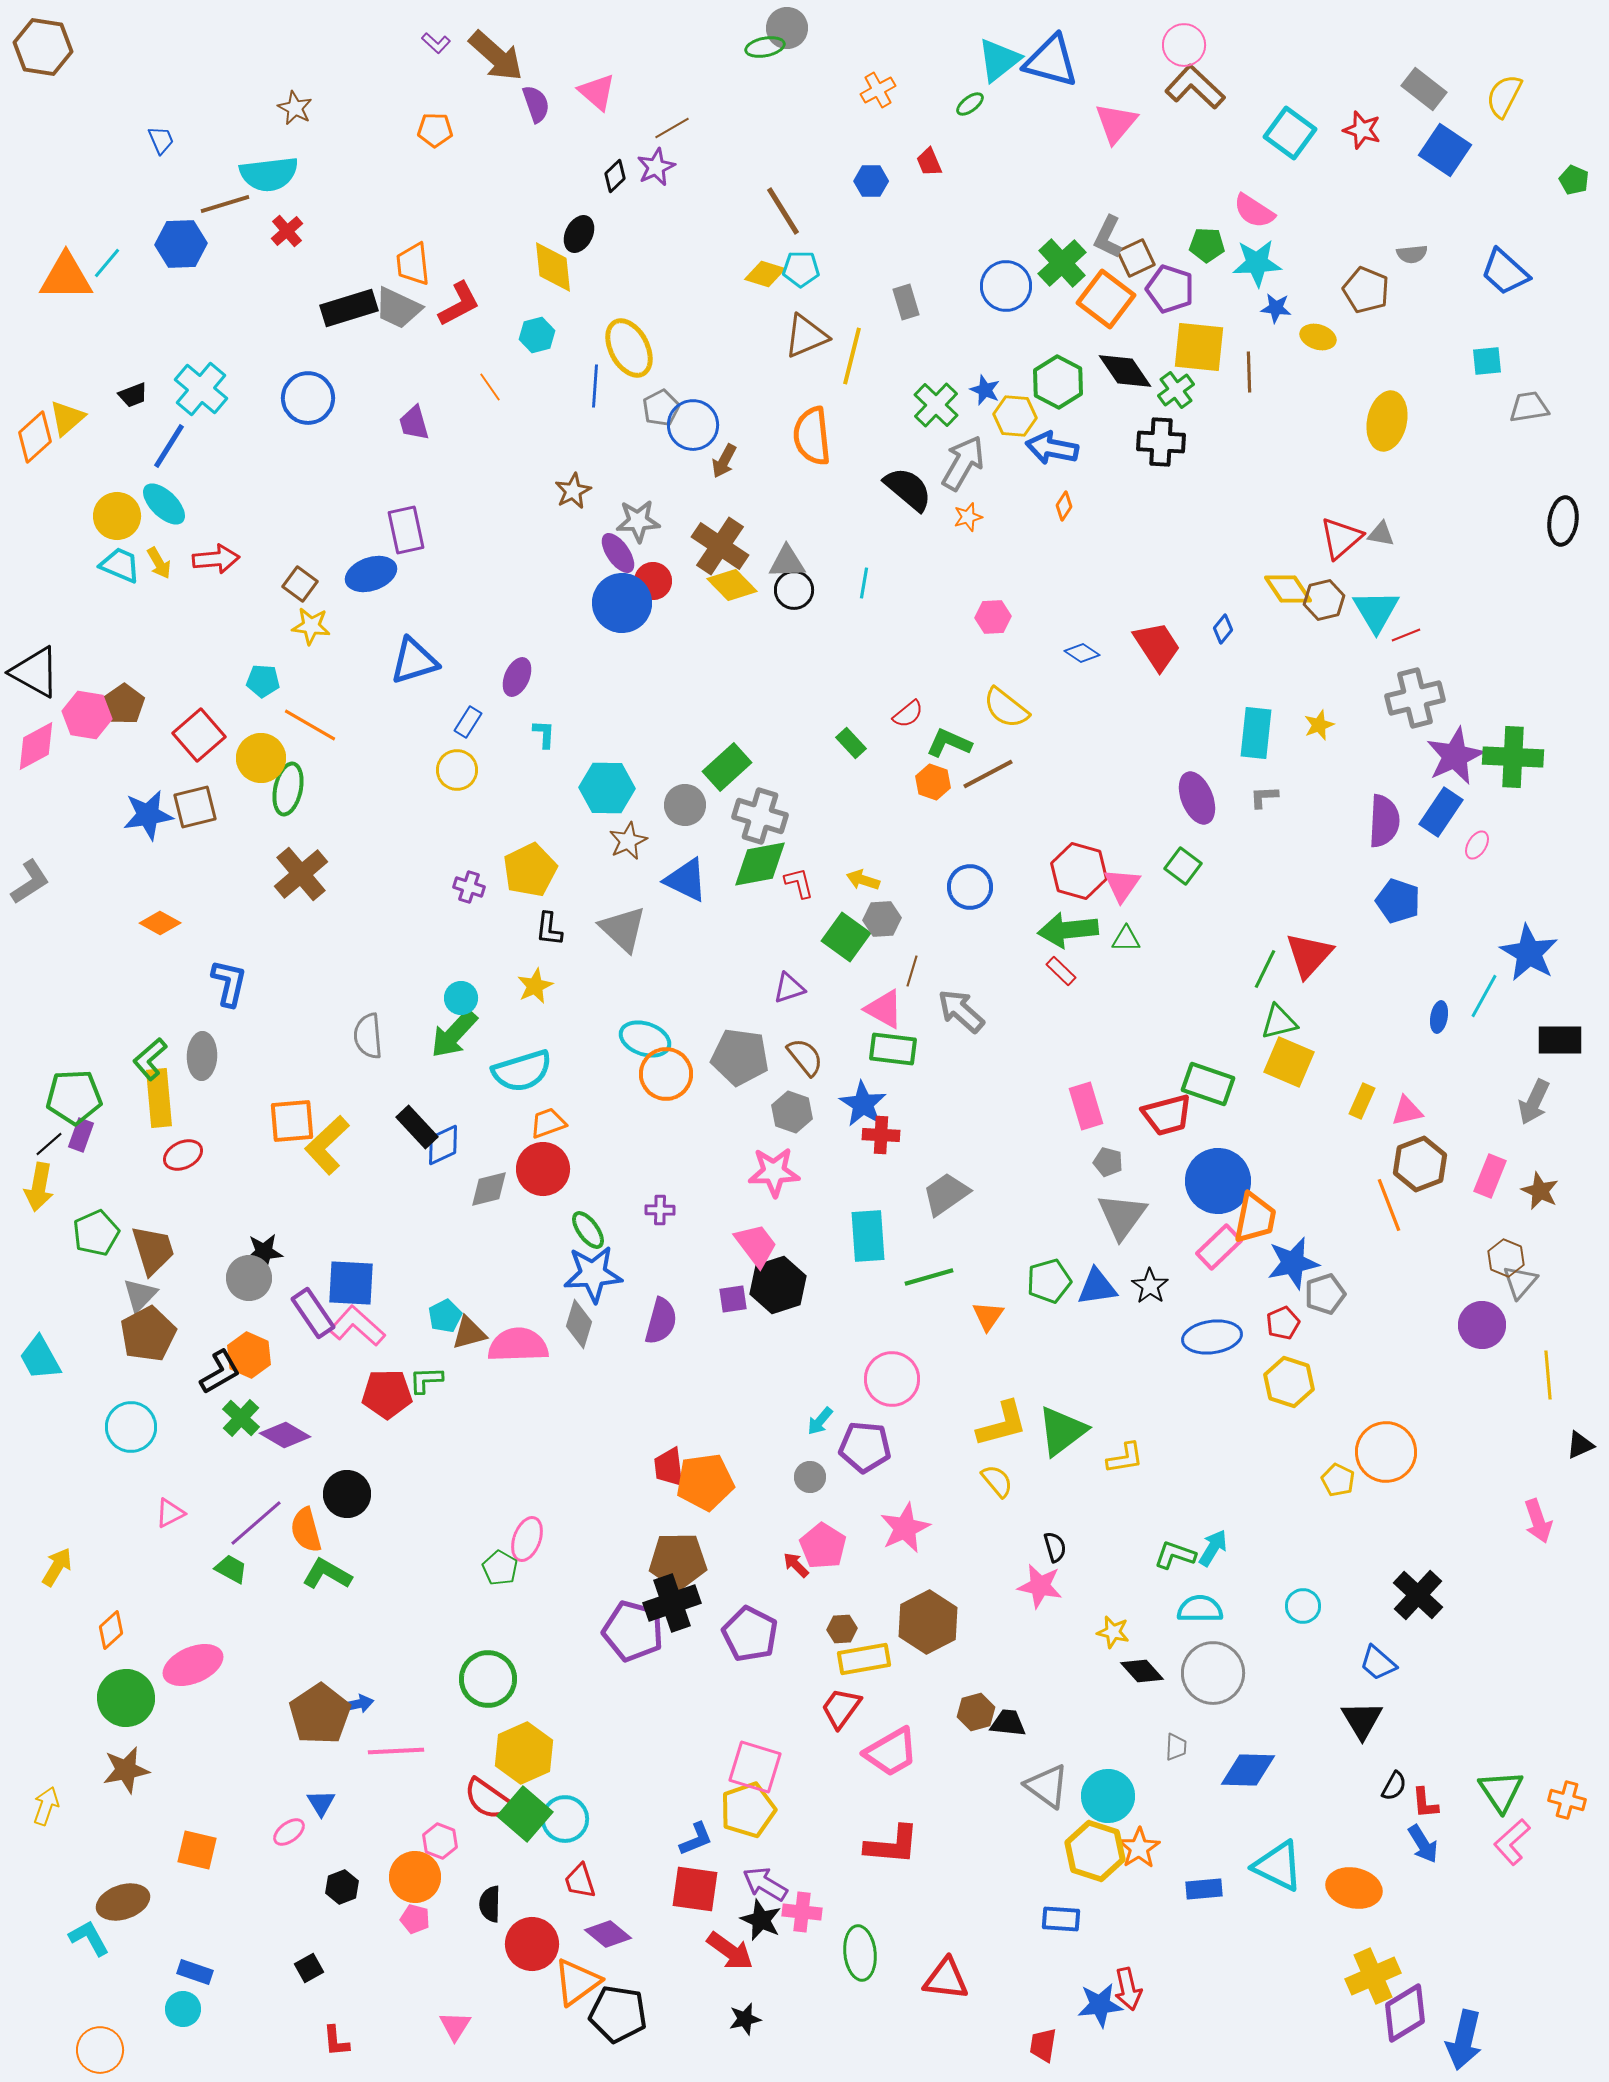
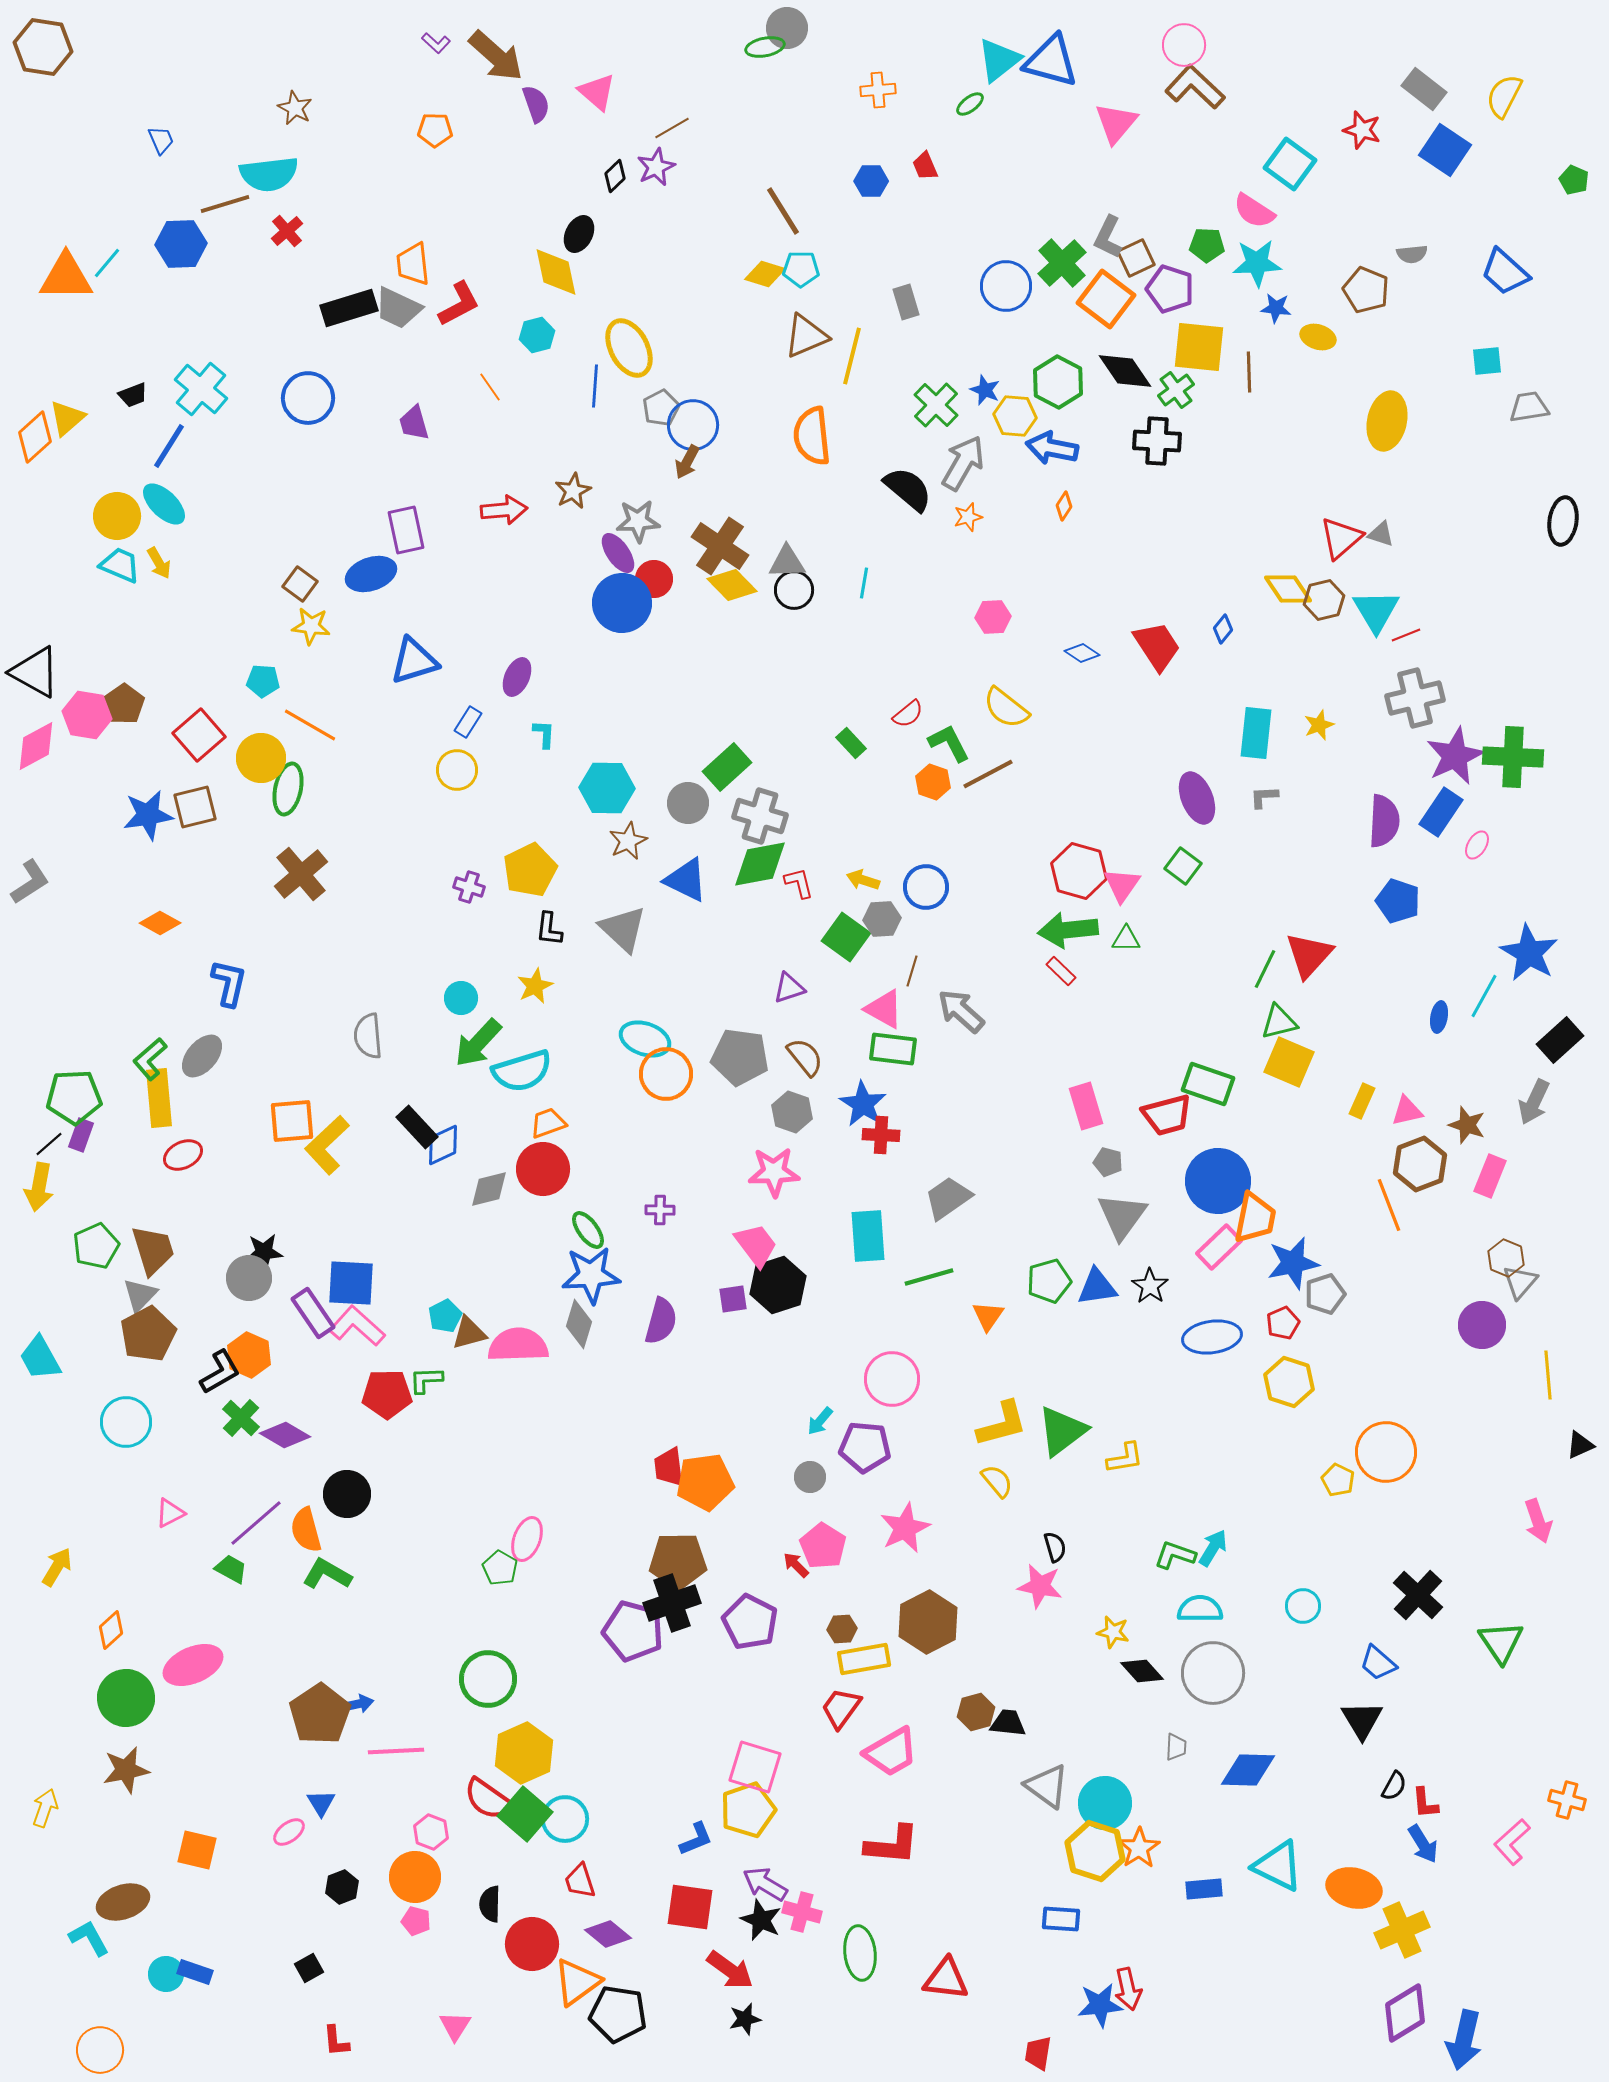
orange cross at (878, 90): rotated 24 degrees clockwise
cyan square at (1290, 133): moved 31 px down
red trapezoid at (929, 162): moved 4 px left, 4 px down
yellow diamond at (553, 267): moved 3 px right, 5 px down; rotated 6 degrees counterclockwise
black cross at (1161, 442): moved 4 px left, 1 px up
brown arrow at (724, 461): moved 37 px left, 1 px down
gray triangle at (1381, 534): rotated 8 degrees clockwise
red arrow at (216, 559): moved 288 px right, 49 px up
red circle at (653, 581): moved 1 px right, 2 px up
green L-shape at (949, 743): rotated 39 degrees clockwise
gray circle at (685, 805): moved 3 px right, 2 px up
blue circle at (970, 887): moved 44 px left
green arrow at (454, 1034): moved 24 px right, 9 px down
black rectangle at (1560, 1040): rotated 42 degrees counterclockwise
gray ellipse at (202, 1056): rotated 39 degrees clockwise
brown star at (1540, 1191): moved 73 px left, 66 px up; rotated 6 degrees counterclockwise
gray trapezoid at (946, 1194): moved 2 px right, 4 px down
green pentagon at (96, 1233): moved 13 px down
blue star at (593, 1274): moved 2 px left, 1 px down
cyan circle at (131, 1427): moved 5 px left, 5 px up
purple pentagon at (750, 1634): moved 12 px up
green triangle at (1501, 1791): moved 149 px up
cyan circle at (1108, 1796): moved 3 px left, 7 px down
yellow arrow at (46, 1806): moved 1 px left, 2 px down
pink hexagon at (440, 1841): moved 9 px left, 9 px up
red square at (695, 1889): moved 5 px left, 18 px down
pink cross at (802, 1912): rotated 9 degrees clockwise
pink pentagon at (415, 1919): moved 1 px right, 2 px down
red arrow at (730, 1951): moved 19 px down
yellow cross at (1373, 1976): moved 29 px right, 46 px up
cyan circle at (183, 2009): moved 17 px left, 35 px up
red trapezoid at (1043, 2045): moved 5 px left, 8 px down
